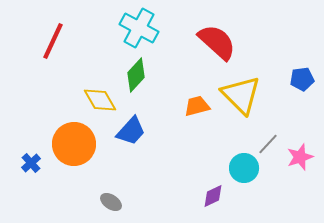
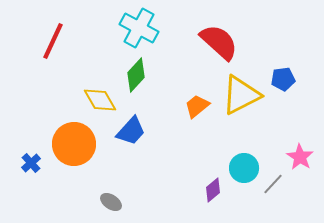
red semicircle: moved 2 px right
blue pentagon: moved 19 px left
yellow triangle: rotated 48 degrees clockwise
orange trapezoid: rotated 24 degrees counterclockwise
gray line: moved 5 px right, 40 px down
pink star: rotated 20 degrees counterclockwise
purple diamond: moved 6 px up; rotated 15 degrees counterclockwise
